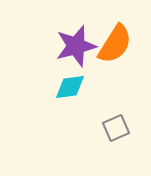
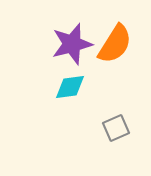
purple star: moved 4 px left, 2 px up
